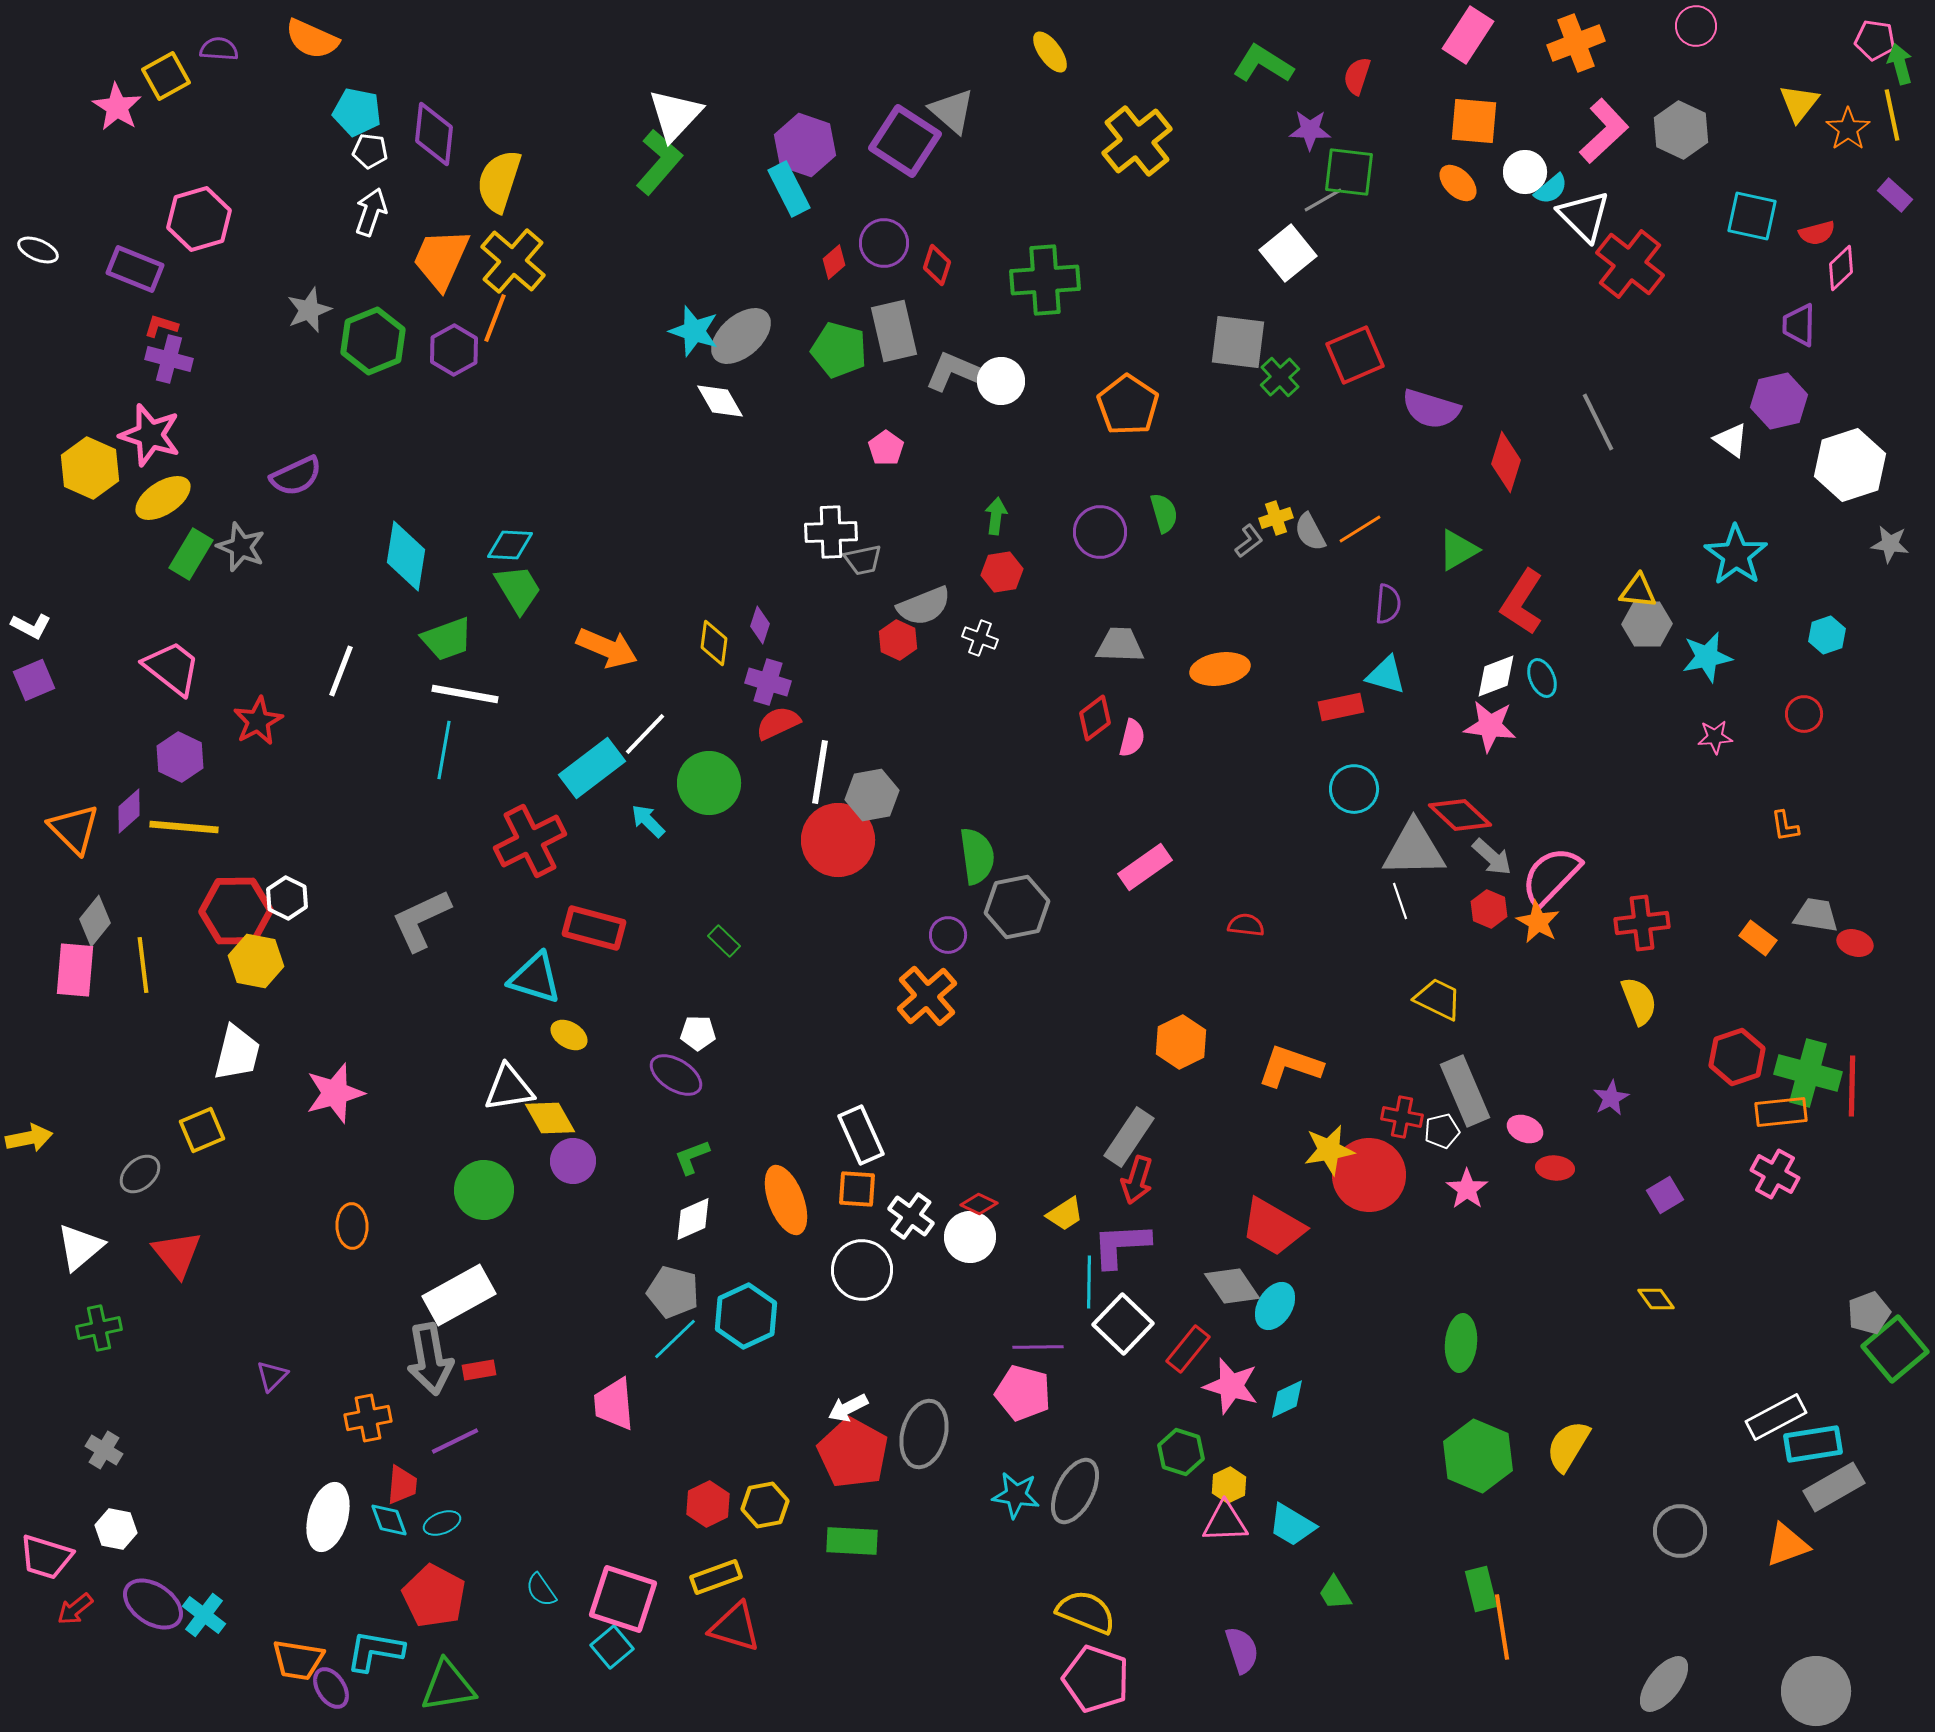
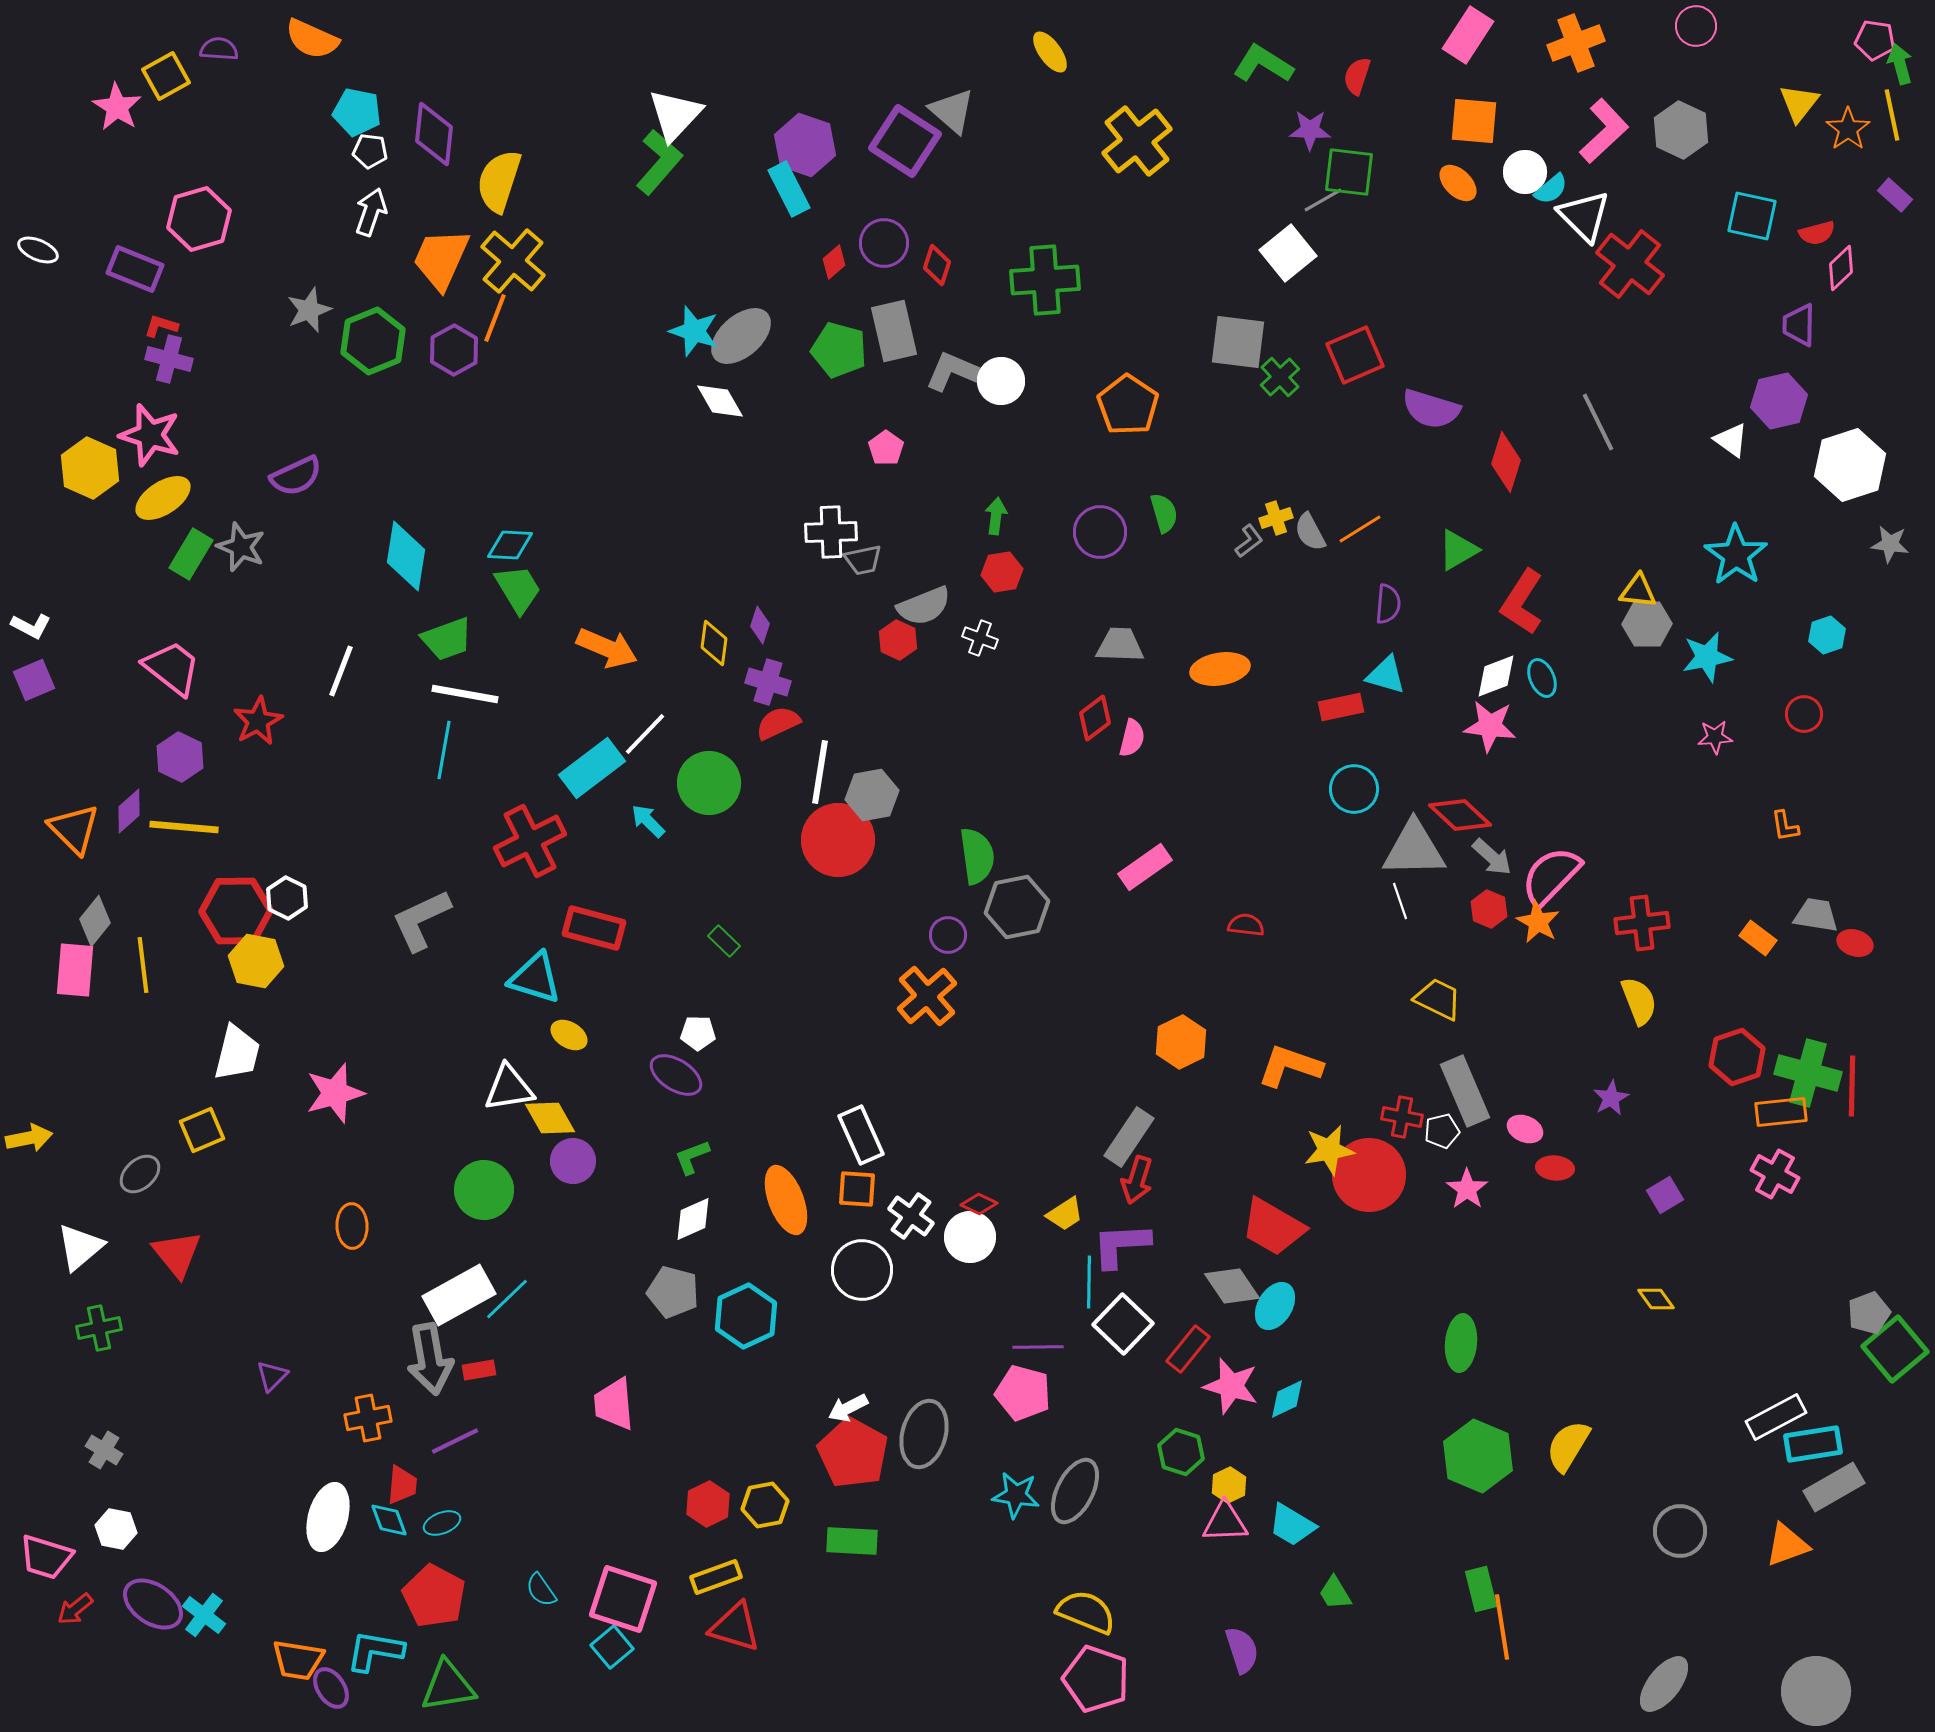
cyan line at (675, 1339): moved 168 px left, 40 px up
